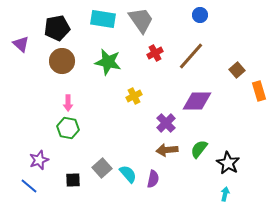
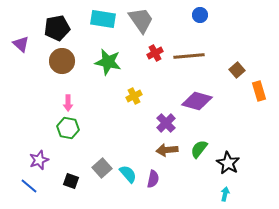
brown line: moved 2 px left; rotated 44 degrees clockwise
purple diamond: rotated 16 degrees clockwise
black square: moved 2 px left, 1 px down; rotated 21 degrees clockwise
